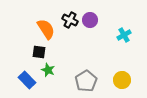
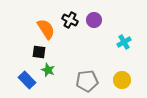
purple circle: moved 4 px right
cyan cross: moved 7 px down
gray pentagon: moved 1 px right; rotated 25 degrees clockwise
